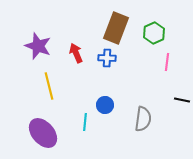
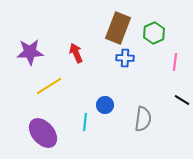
brown rectangle: moved 2 px right
purple star: moved 8 px left, 6 px down; rotated 24 degrees counterclockwise
blue cross: moved 18 px right
pink line: moved 8 px right
yellow line: rotated 72 degrees clockwise
black line: rotated 21 degrees clockwise
